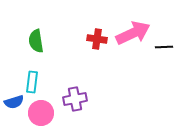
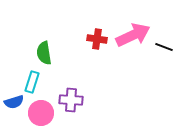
pink arrow: moved 2 px down
green semicircle: moved 8 px right, 12 px down
black line: rotated 24 degrees clockwise
cyan rectangle: rotated 10 degrees clockwise
purple cross: moved 4 px left, 1 px down; rotated 15 degrees clockwise
